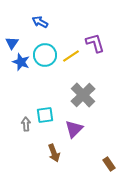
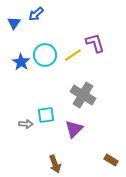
blue arrow: moved 4 px left, 8 px up; rotated 70 degrees counterclockwise
blue triangle: moved 2 px right, 20 px up
yellow line: moved 2 px right, 1 px up
blue star: rotated 12 degrees clockwise
gray cross: rotated 15 degrees counterclockwise
cyan square: moved 1 px right
gray arrow: rotated 96 degrees clockwise
brown arrow: moved 1 px right, 11 px down
brown rectangle: moved 2 px right, 4 px up; rotated 24 degrees counterclockwise
